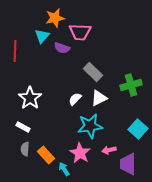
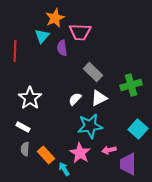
orange star: rotated 12 degrees counterclockwise
purple semicircle: rotated 63 degrees clockwise
